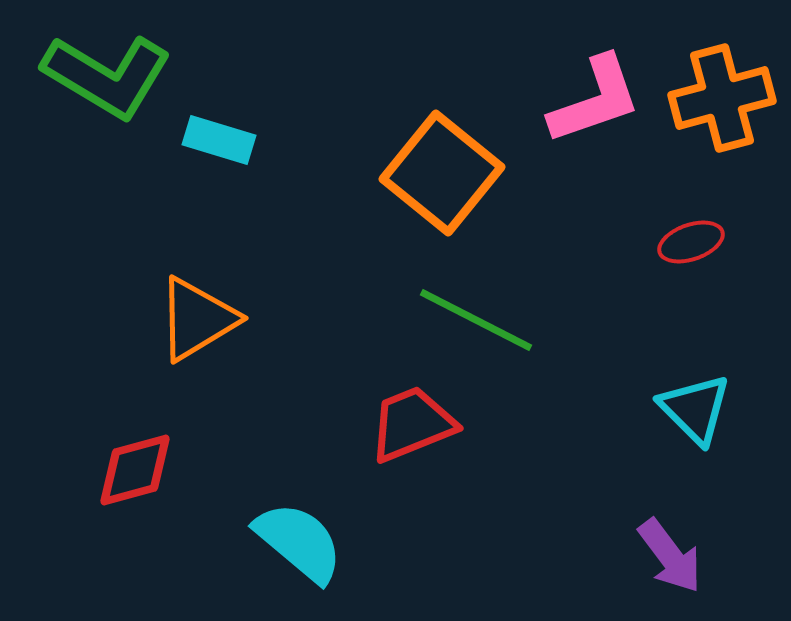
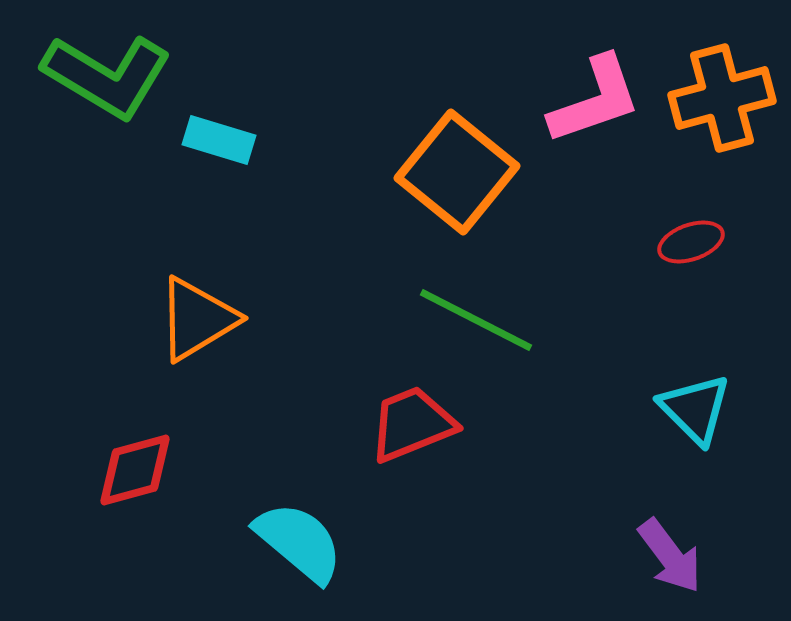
orange square: moved 15 px right, 1 px up
